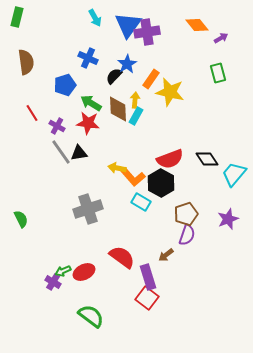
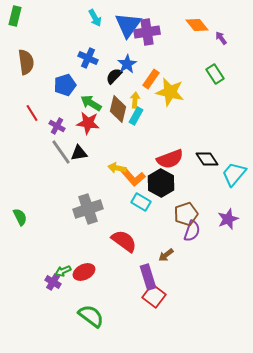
green rectangle at (17, 17): moved 2 px left, 1 px up
purple arrow at (221, 38): rotated 96 degrees counterclockwise
green rectangle at (218, 73): moved 3 px left, 1 px down; rotated 18 degrees counterclockwise
brown diamond at (118, 109): rotated 16 degrees clockwise
green semicircle at (21, 219): moved 1 px left, 2 px up
purple semicircle at (187, 235): moved 5 px right, 4 px up
red semicircle at (122, 257): moved 2 px right, 16 px up
red square at (147, 298): moved 7 px right, 2 px up
